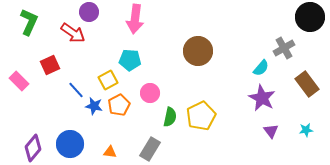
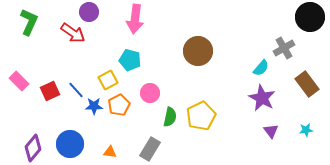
cyan pentagon: rotated 10 degrees clockwise
red square: moved 26 px down
blue star: rotated 12 degrees counterclockwise
